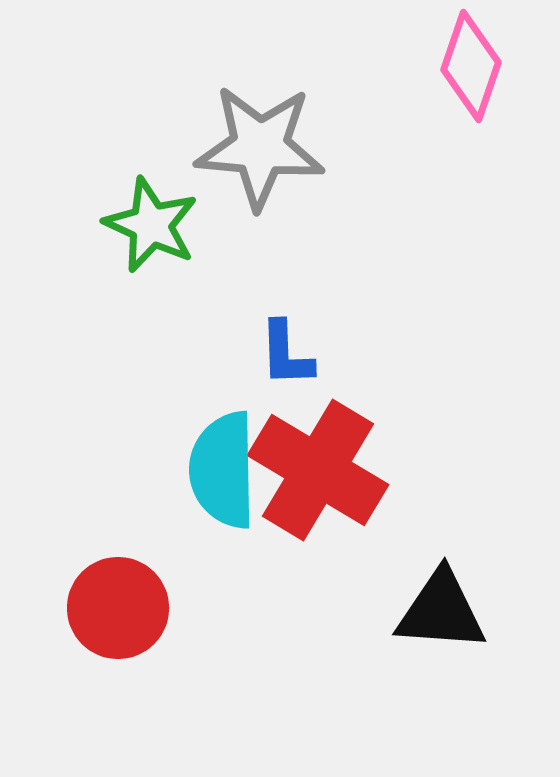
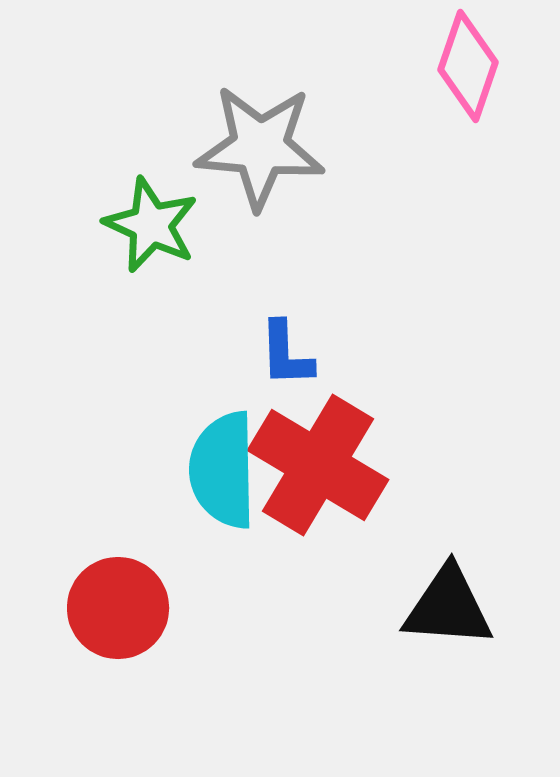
pink diamond: moved 3 px left
red cross: moved 5 px up
black triangle: moved 7 px right, 4 px up
